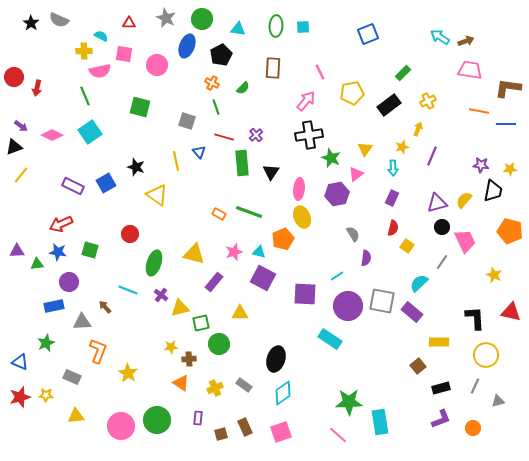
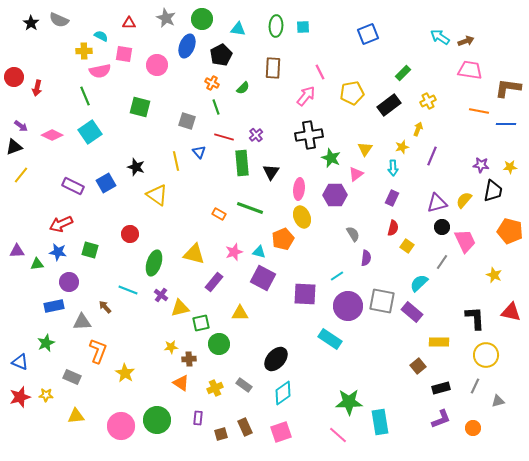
pink arrow at (306, 101): moved 5 px up
yellow star at (510, 169): moved 2 px up
purple hexagon at (337, 194): moved 2 px left, 1 px down; rotated 10 degrees clockwise
green line at (249, 212): moved 1 px right, 4 px up
black ellipse at (276, 359): rotated 25 degrees clockwise
yellow star at (128, 373): moved 3 px left
